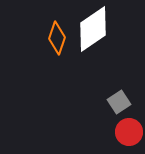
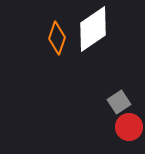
red circle: moved 5 px up
